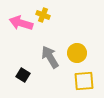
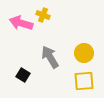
yellow circle: moved 7 px right
